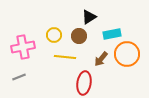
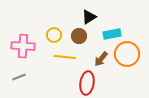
pink cross: moved 1 px up; rotated 15 degrees clockwise
red ellipse: moved 3 px right
